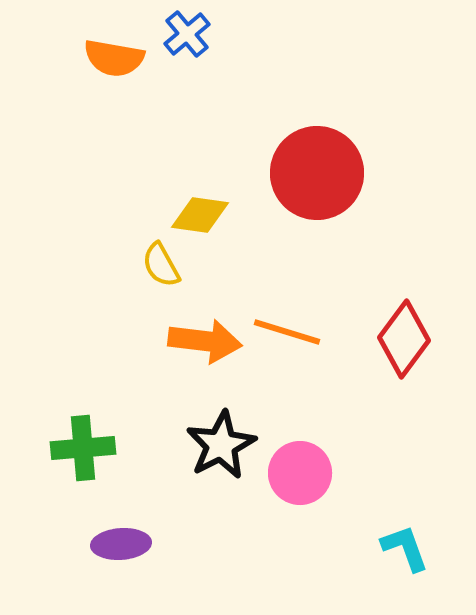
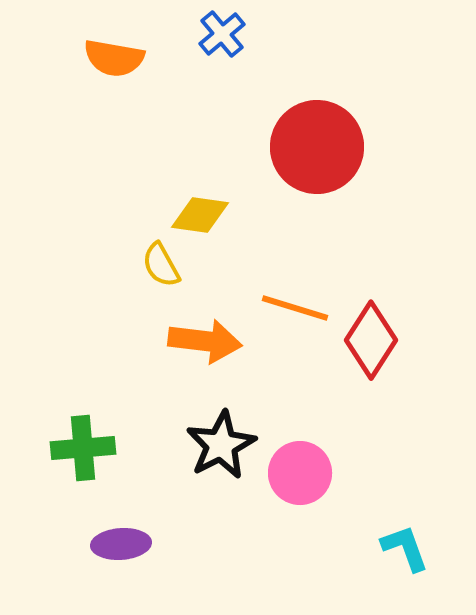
blue cross: moved 35 px right
red circle: moved 26 px up
orange line: moved 8 px right, 24 px up
red diamond: moved 33 px left, 1 px down; rotated 4 degrees counterclockwise
